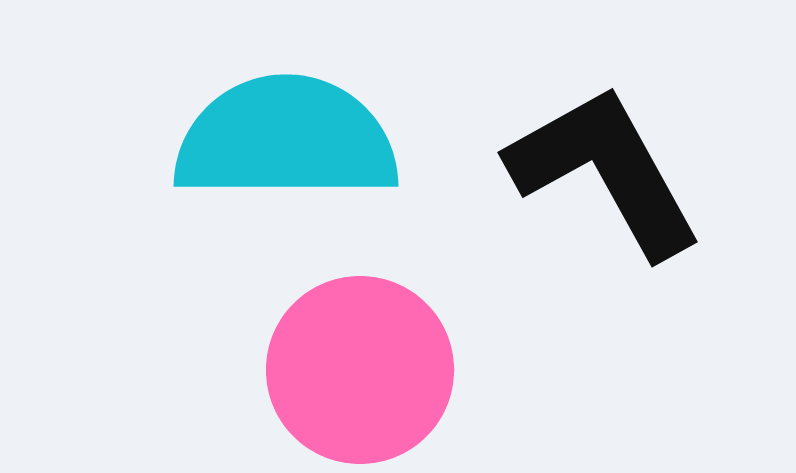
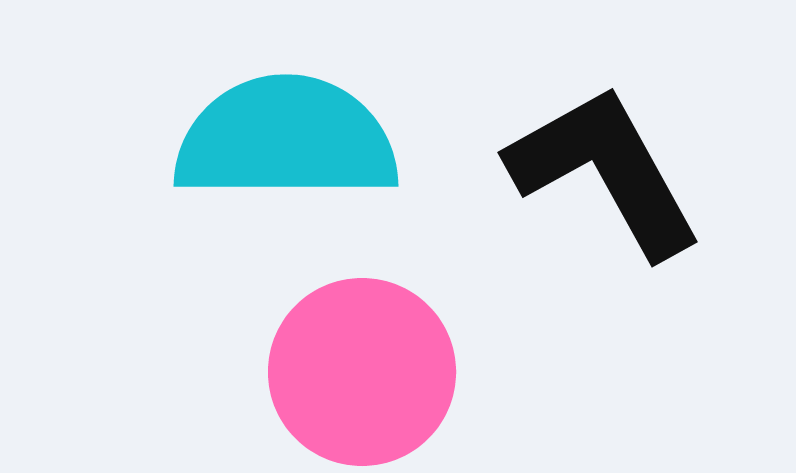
pink circle: moved 2 px right, 2 px down
